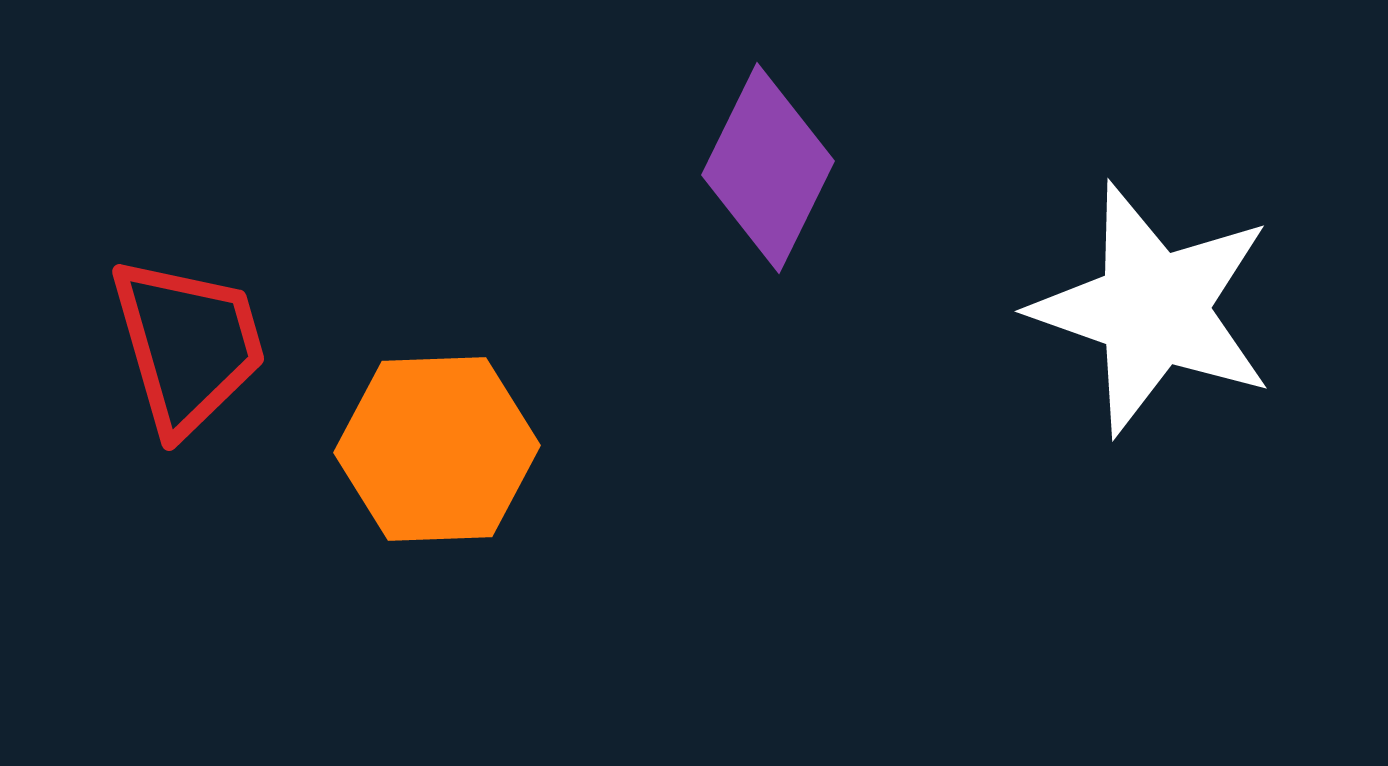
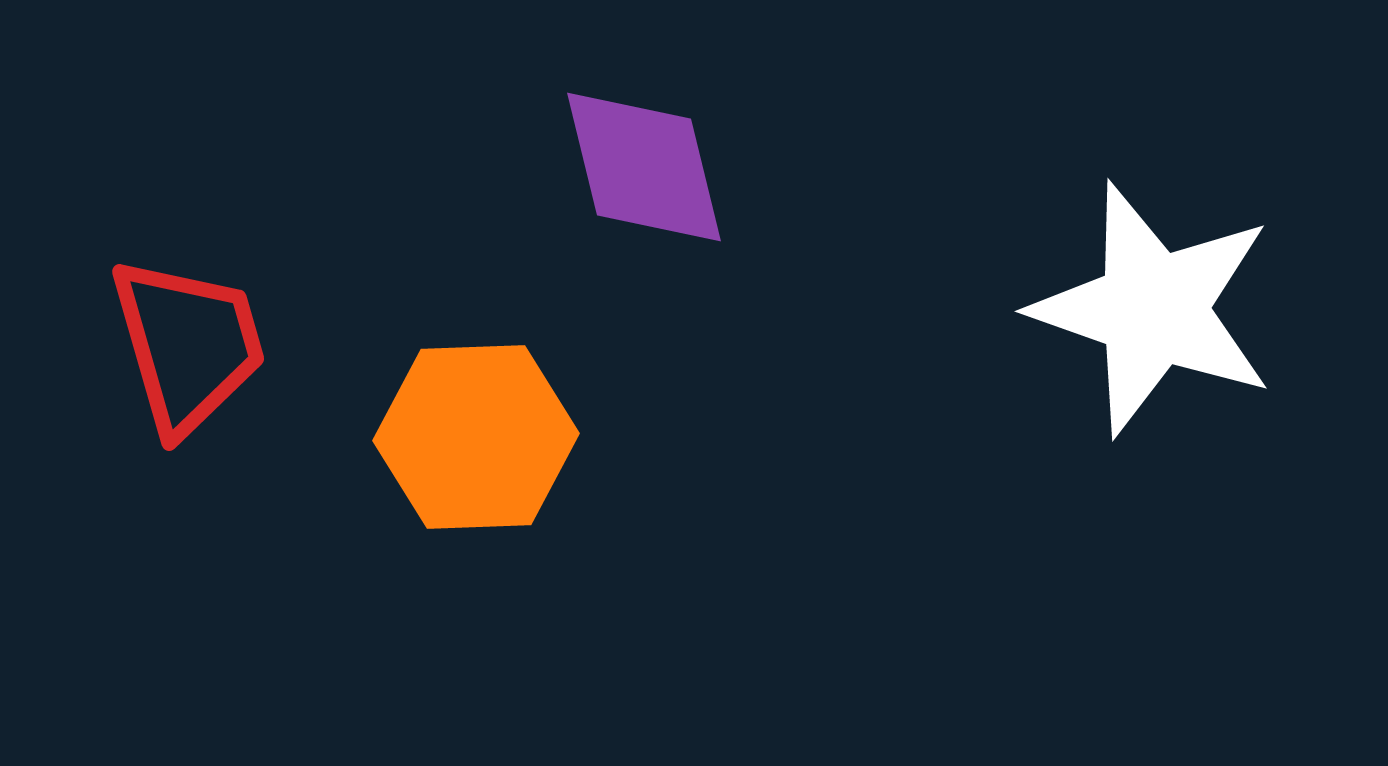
purple diamond: moved 124 px left, 1 px up; rotated 40 degrees counterclockwise
orange hexagon: moved 39 px right, 12 px up
